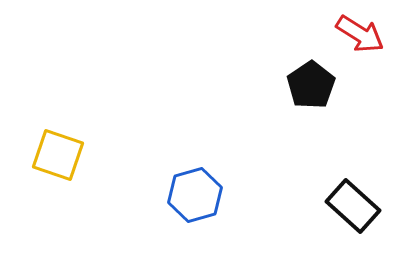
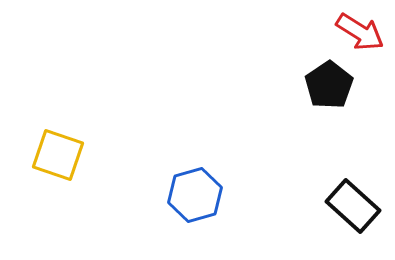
red arrow: moved 2 px up
black pentagon: moved 18 px right
